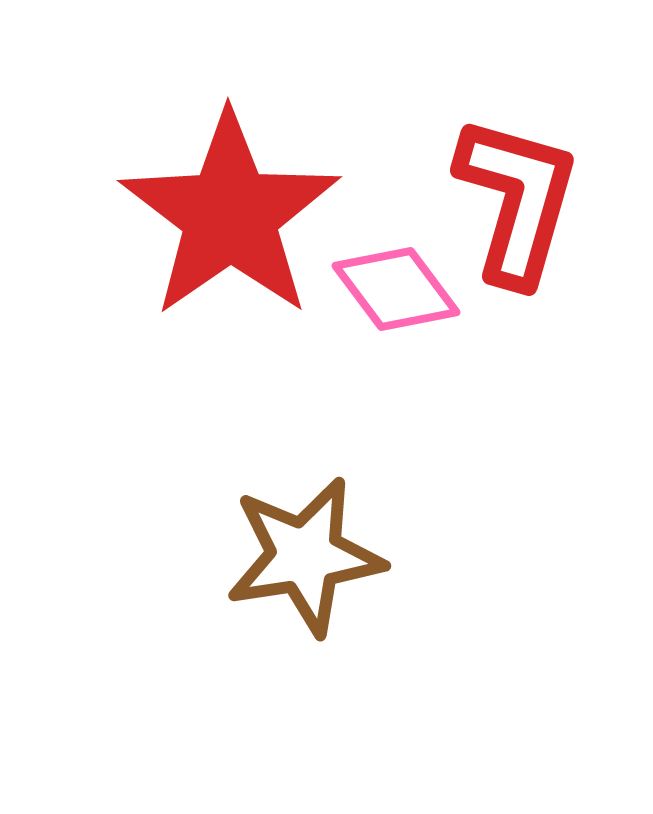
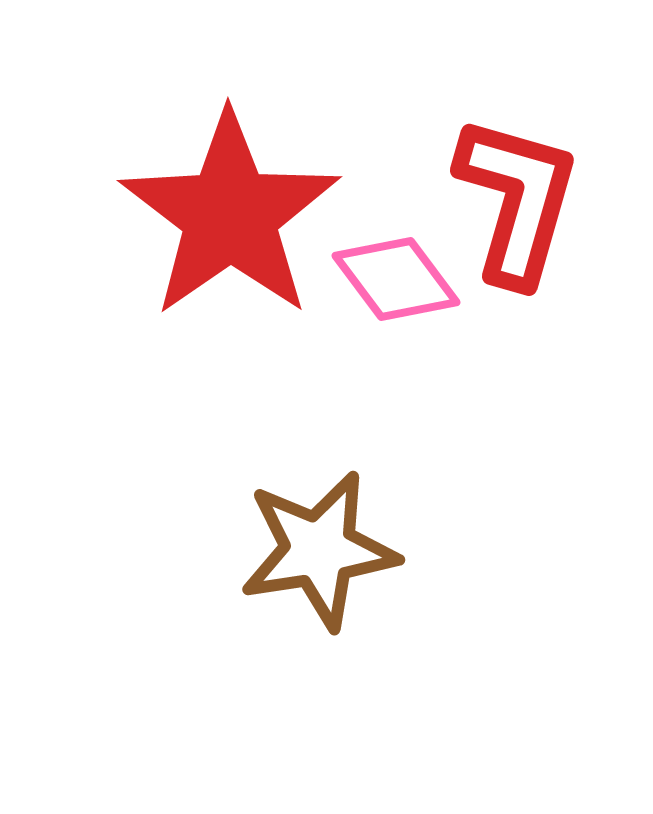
pink diamond: moved 10 px up
brown star: moved 14 px right, 6 px up
